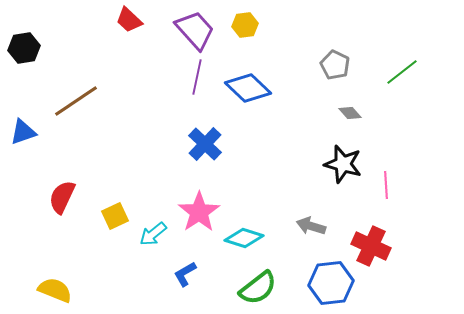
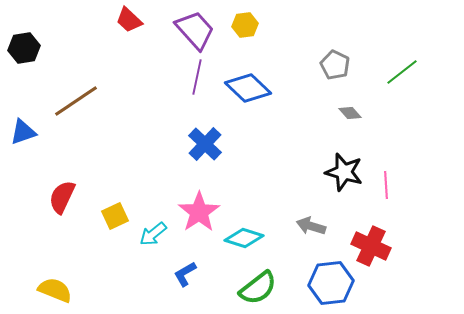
black star: moved 1 px right, 8 px down
